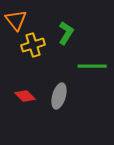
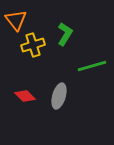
green L-shape: moved 1 px left, 1 px down
green line: rotated 16 degrees counterclockwise
